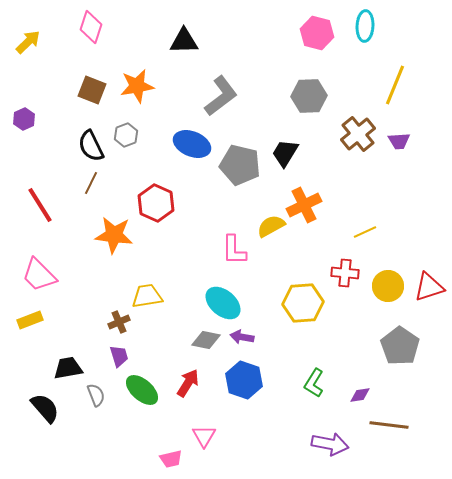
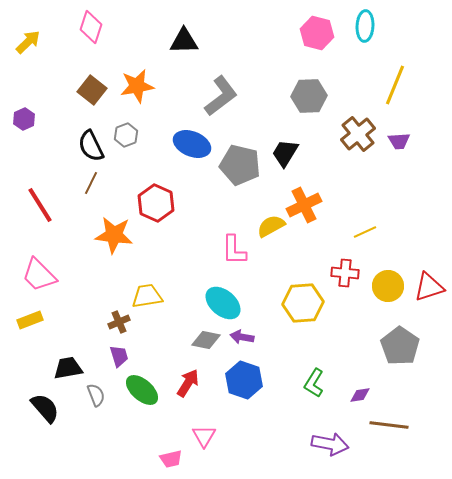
brown square at (92, 90): rotated 16 degrees clockwise
